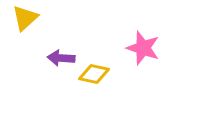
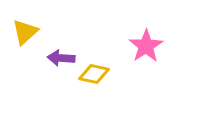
yellow triangle: moved 14 px down
pink star: moved 3 px right, 2 px up; rotated 20 degrees clockwise
